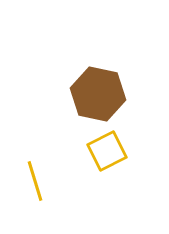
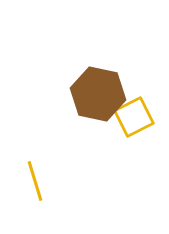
yellow square: moved 27 px right, 34 px up
